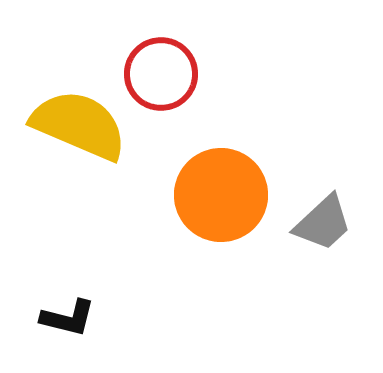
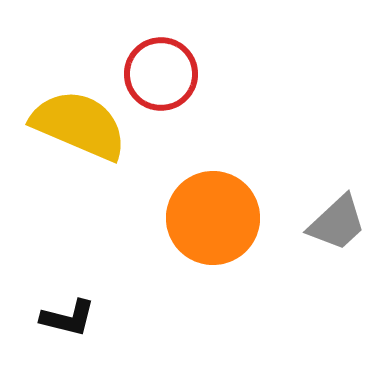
orange circle: moved 8 px left, 23 px down
gray trapezoid: moved 14 px right
